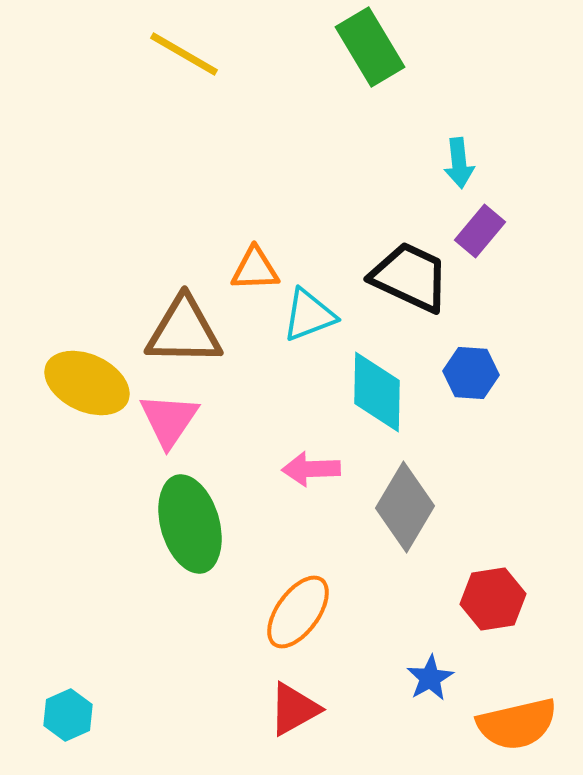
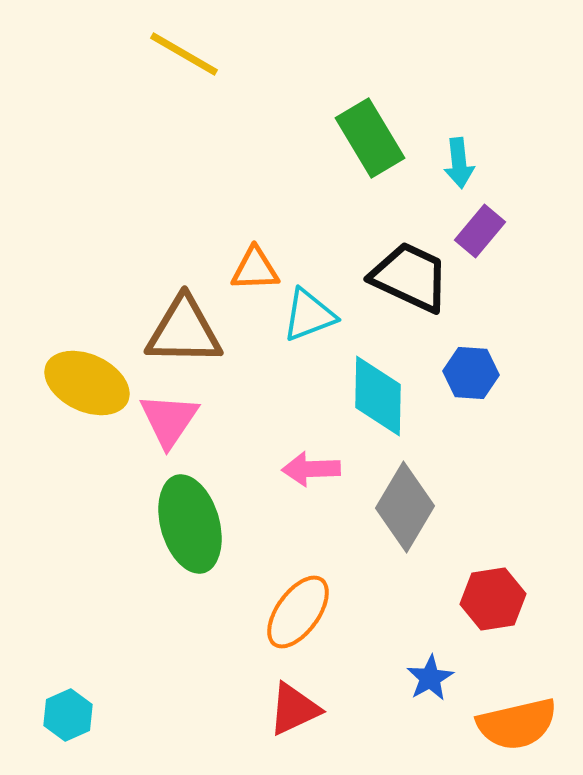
green rectangle: moved 91 px down
cyan diamond: moved 1 px right, 4 px down
red triangle: rotated 4 degrees clockwise
